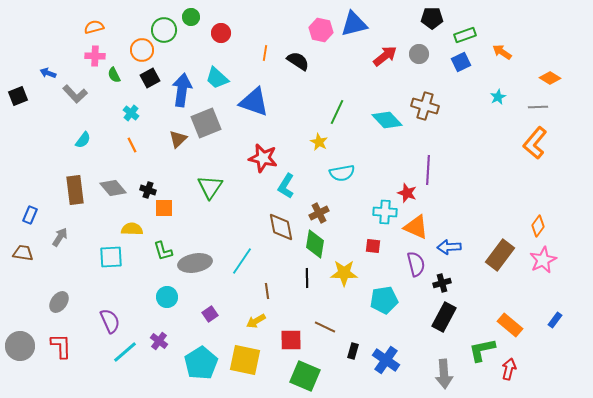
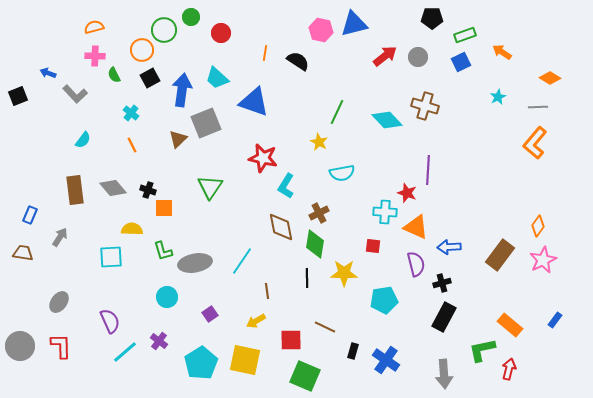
gray circle at (419, 54): moved 1 px left, 3 px down
